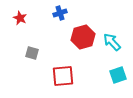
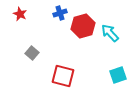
red star: moved 4 px up
red hexagon: moved 11 px up
cyan arrow: moved 2 px left, 9 px up
gray square: rotated 24 degrees clockwise
red square: rotated 20 degrees clockwise
